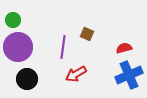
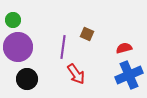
red arrow: rotated 95 degrees counterclockwise
